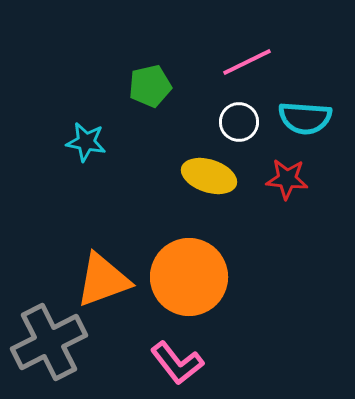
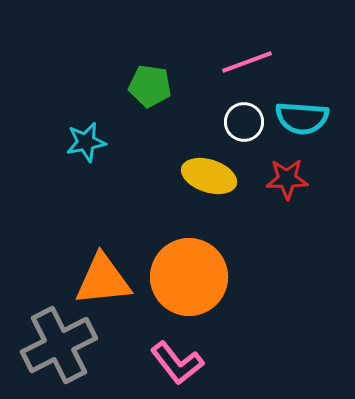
pink line: rotated 6 degrees clockwise
green pentagon: rotated 21 degrees clockwise
cyan semicircle: moved 3 px left
white circle: moved 5 px right
cyan star: rotated 21 degrees counterclockwise
red star: rotated 6 degrees counterclockwise
orange triangle: rotated 14 degrees clockwise
gray cross: moved 10 px right, 3 px down
